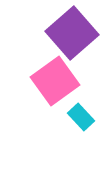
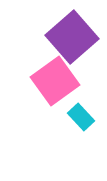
purple square: moved 4 px down
